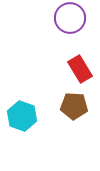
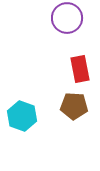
purple circle: moved 3 px left
red rectangle: rotated 20 degrees clockwise
